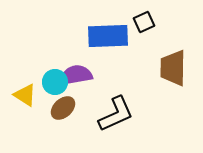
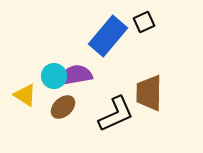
blue rectangle: rotated 48 degrees counterclockwise
brown trapezoid: moved 24 px left, 25 px down
cyan circle: moved 1 px left, 6 px up
brown ellipse: moved 1 px up
